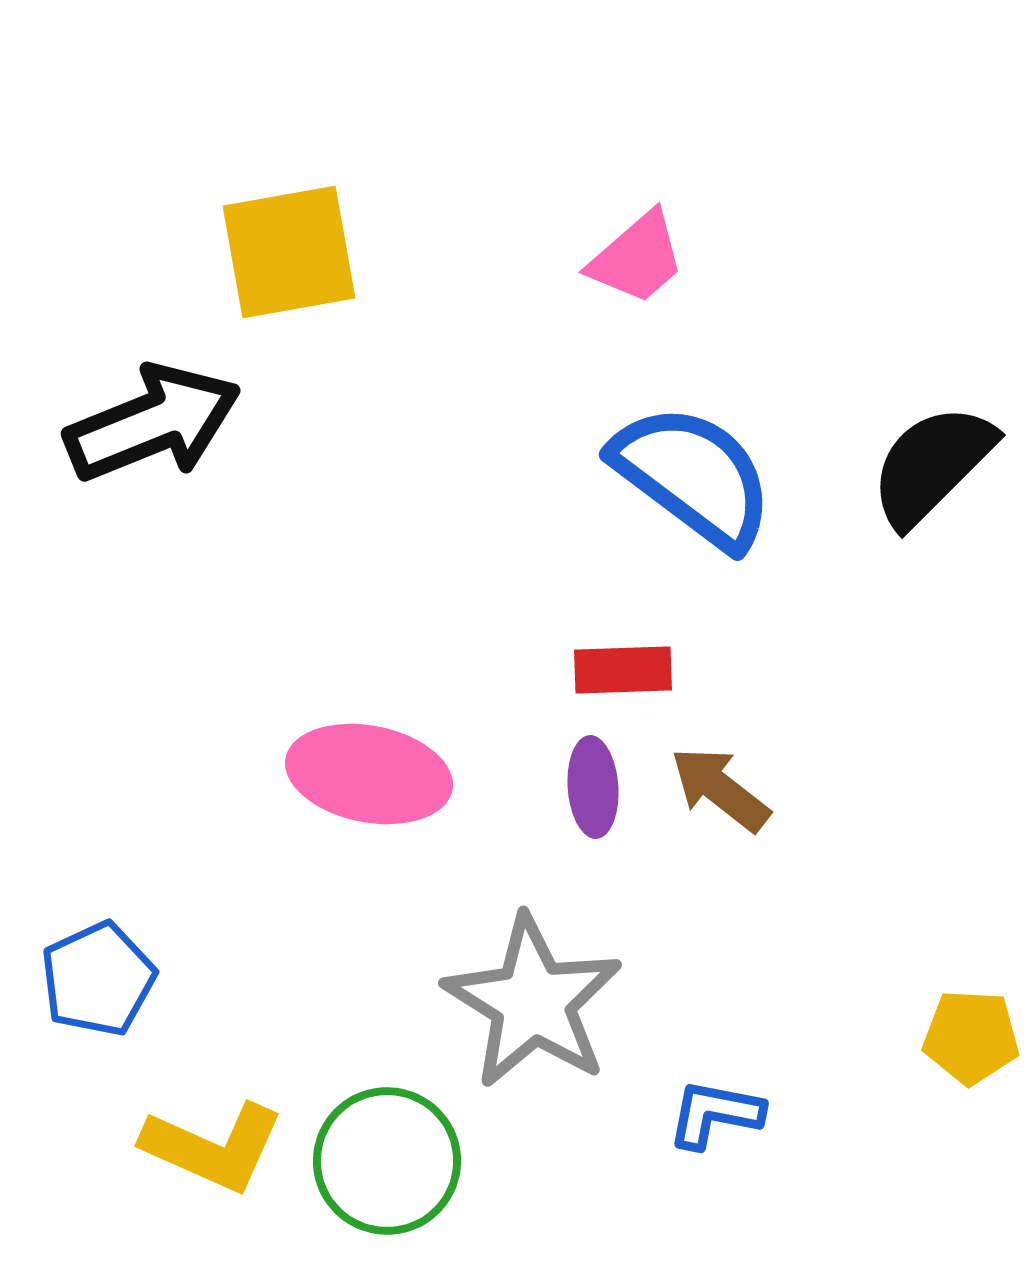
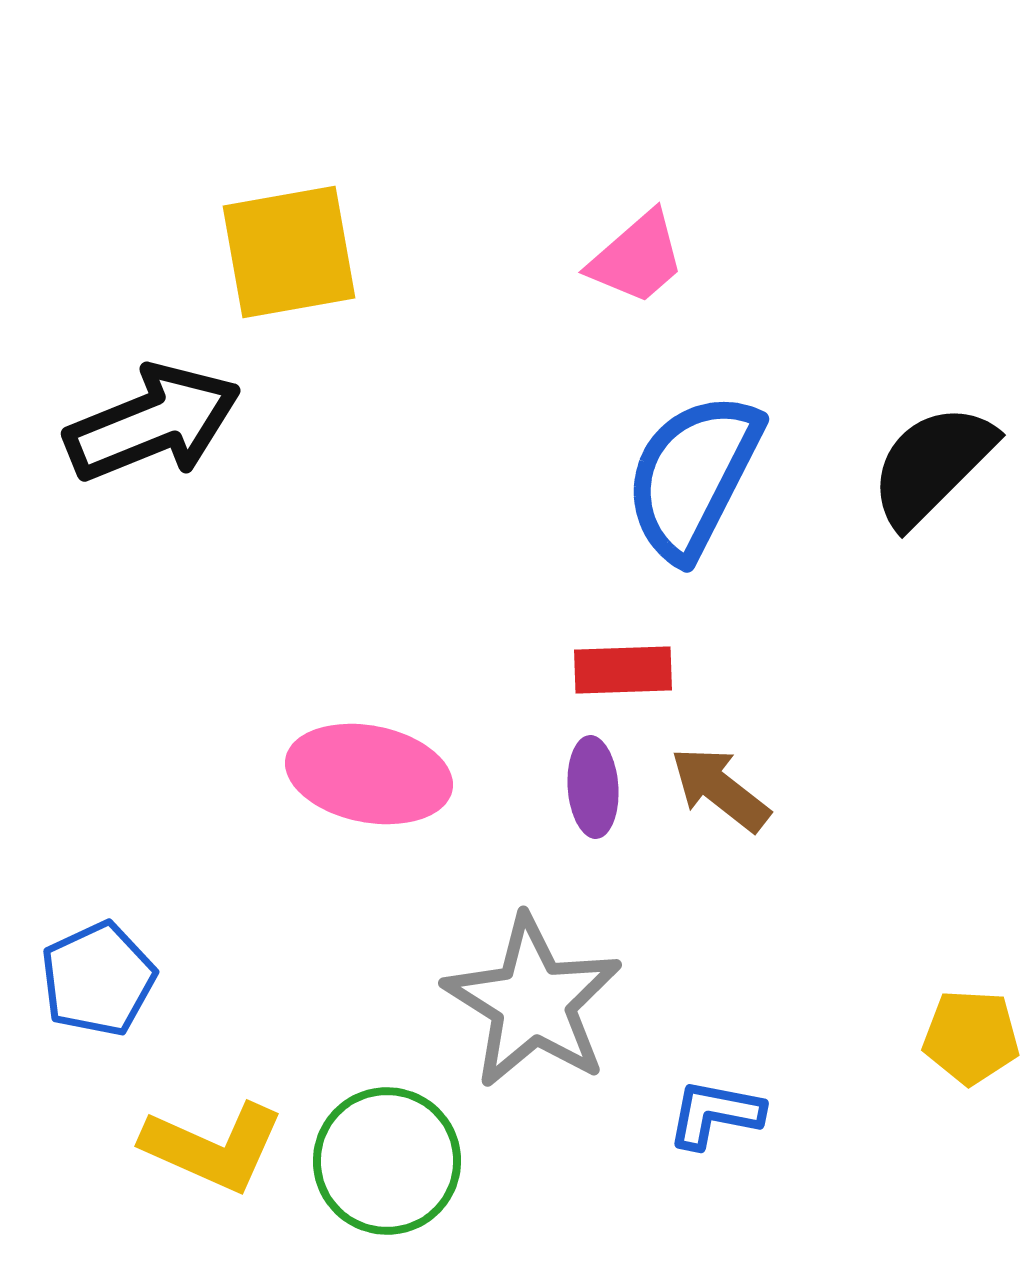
blue semicircle: rotated 100 degrees counterclockwise
